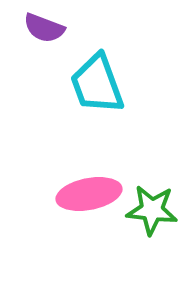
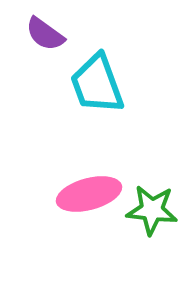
purple semicircle: moved 1 px right, 6 px down; rotated 15 degrees clockwise
pink ellipse: rotated 4 degrees counterclockwise
